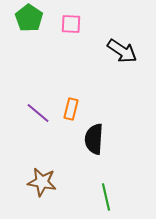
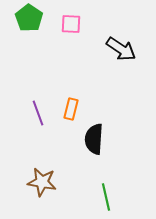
black arrow: moved 1 px left, 2 px up
purple line: rotated 30 degrees clockwise
